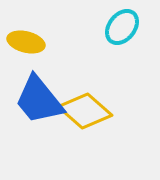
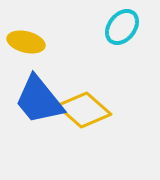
yellow diamond: moved 1 px left, 1 px up
